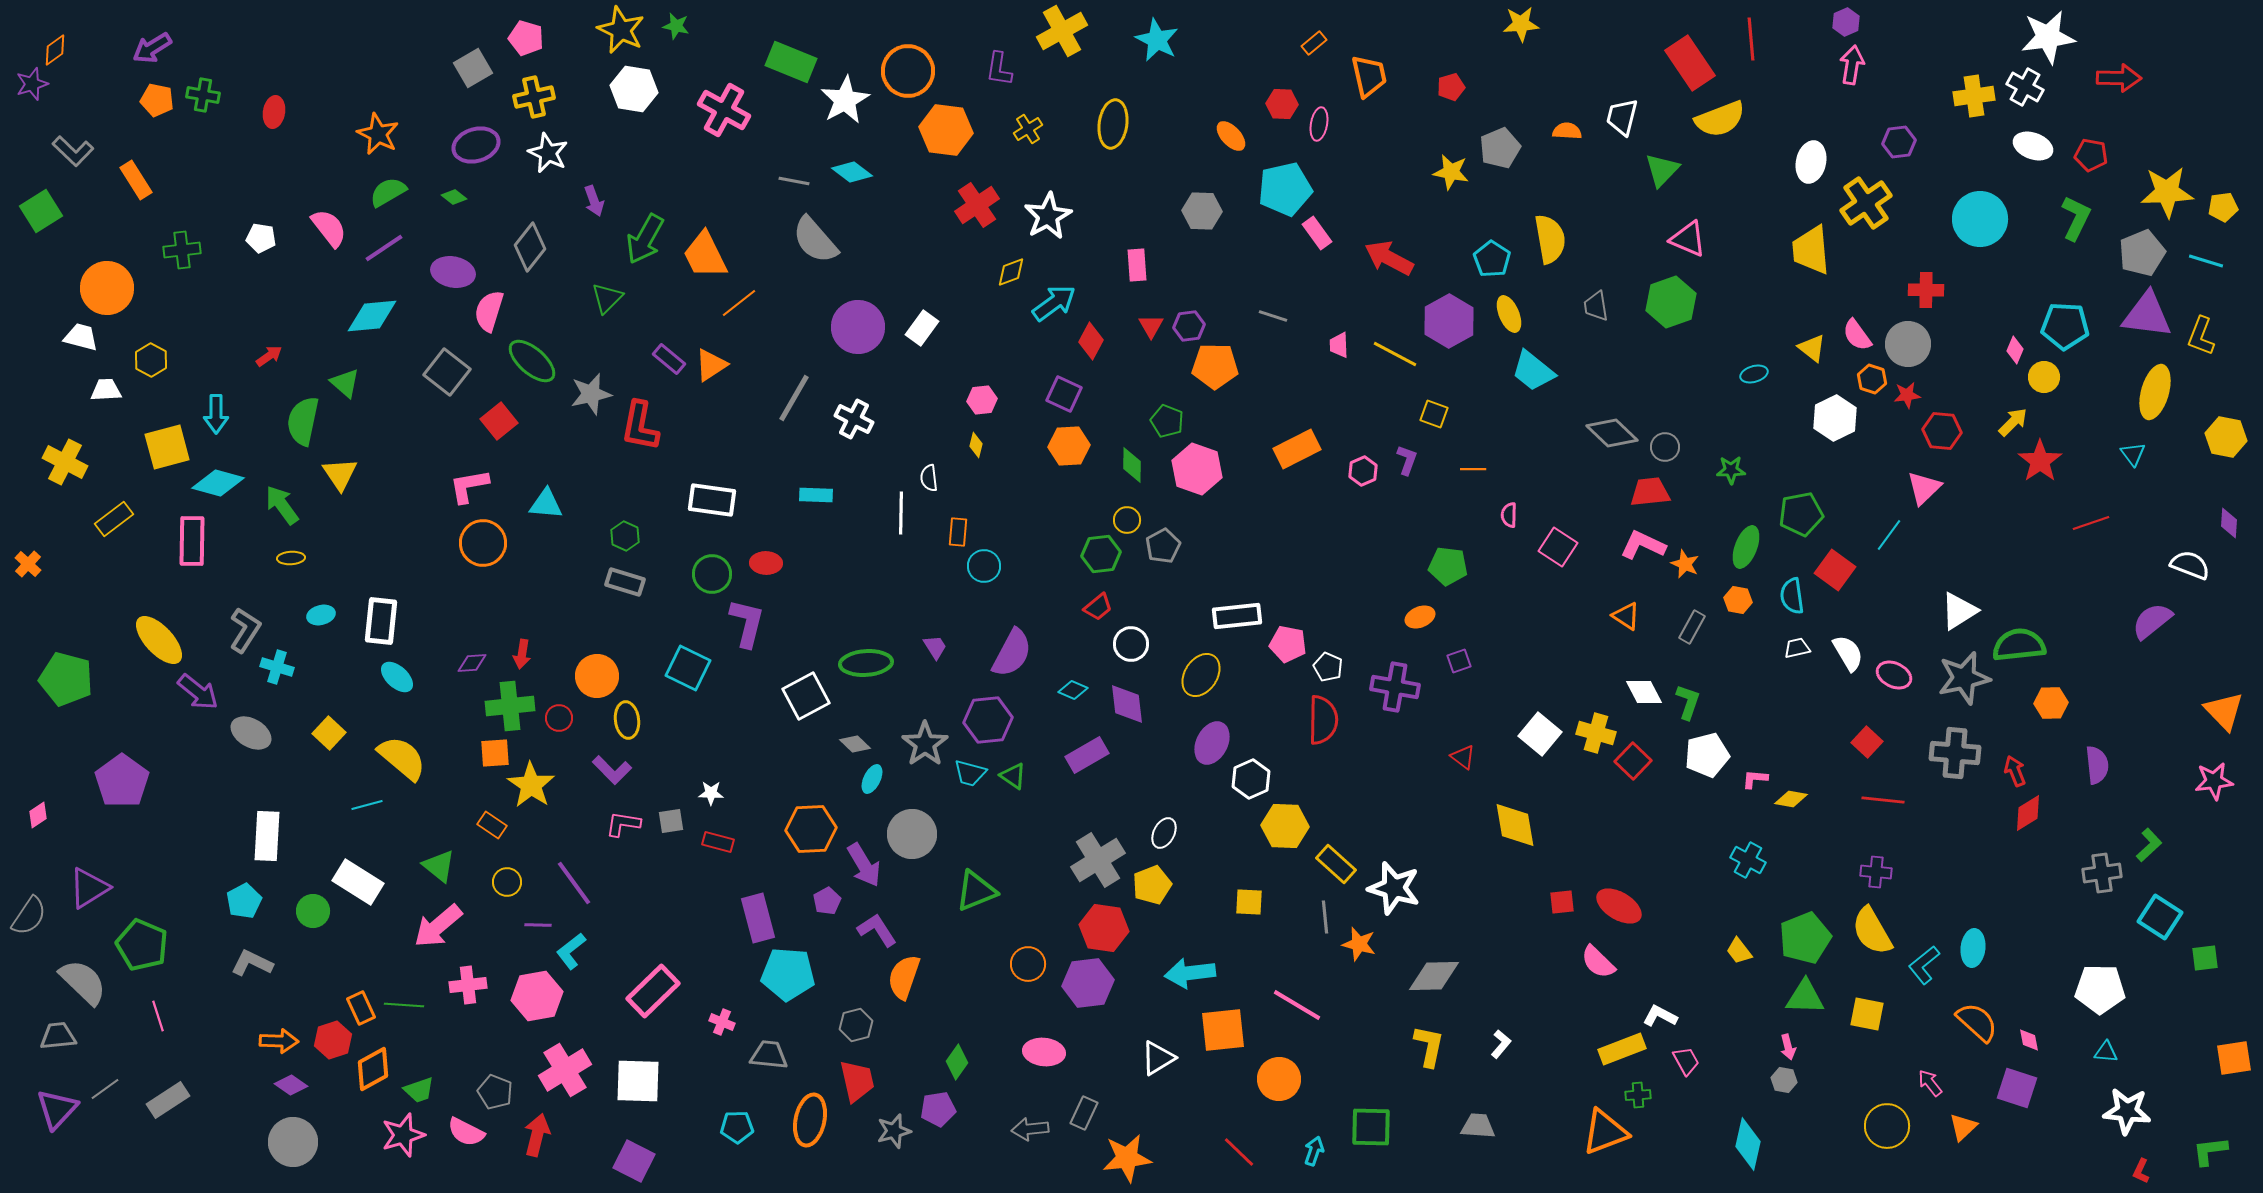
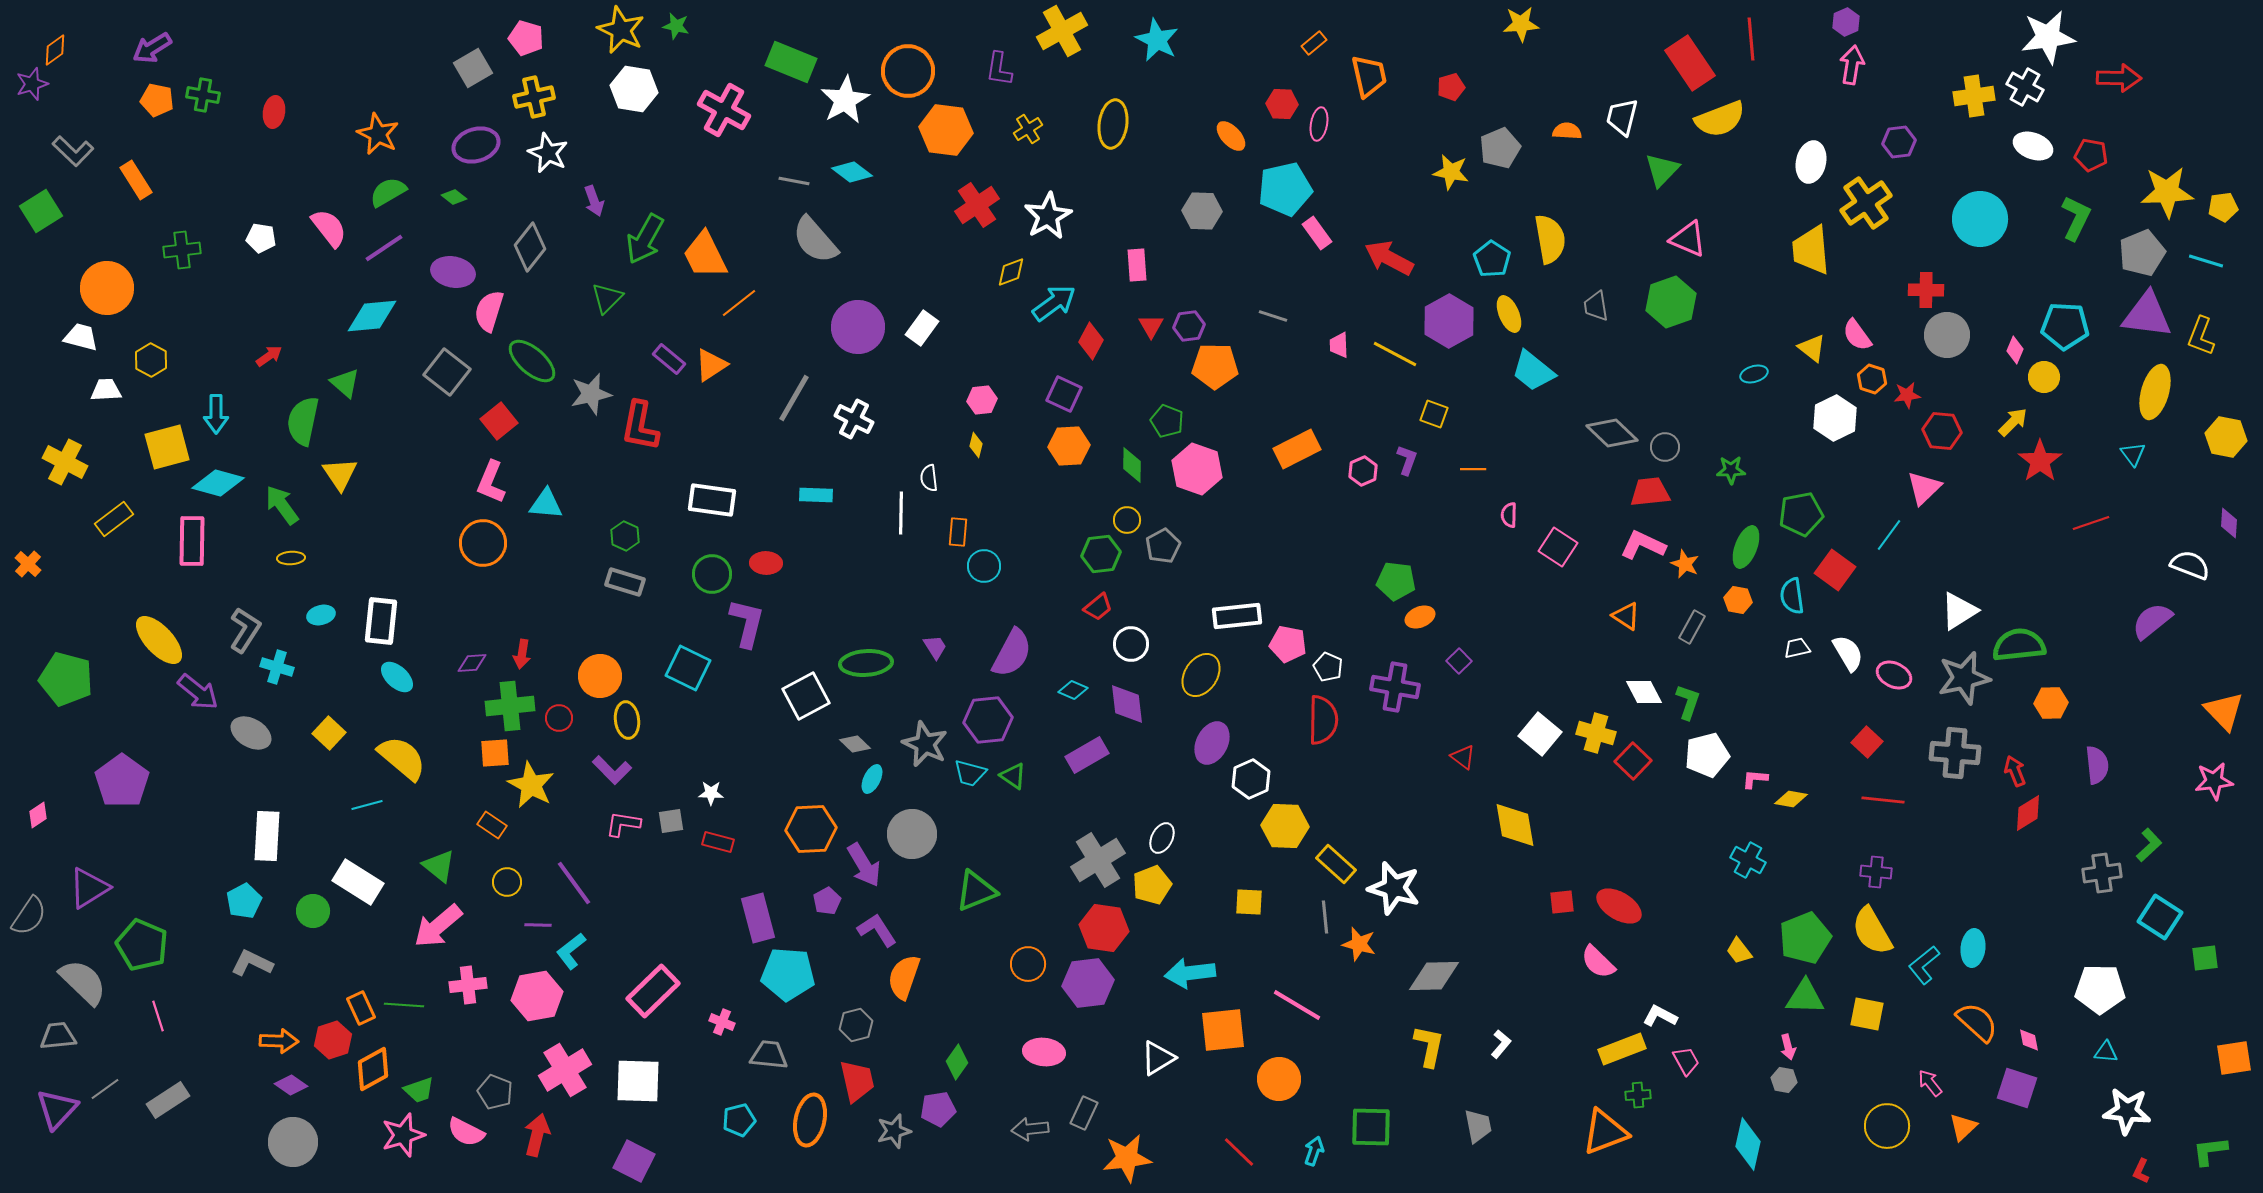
gray circle at (1908, 344): moved 39 px right, 9 px up
pink L-shape at (469, 486): moved 22 px right, 4 px up; rotated 57 degrees counterclockwise
green pentagon at (1448, 566): moved 52 px left, 15 px down
purple square at (1459, 661): rotated 25 degrees counterclockwise
orange circle at (597, 676): moved 3 px right
gray star at (925, 744): rotated 12 degrees counterclockwise
yellow star at (531, 785): rotated 6 degrees counterclockwise
white ellipse at (1164, 833): moved 2 px left, 5 px down
gray trapezoid at (1478, 1126): rotated 75 degrees clockwise
cyan pentagon at (737, 1127): moved 2 px right, 7 px up; rotated 12 degrees counterclockwise
